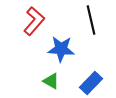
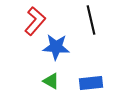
red L-shape: moved 1 px right
blue star: moved 5 px left, 2 px up
blue rectangle: rotated 40 degrees clockwise
